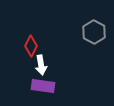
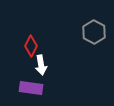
purple rectangle: moved 12 px left, 2 px down
